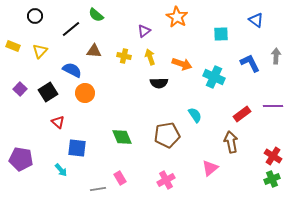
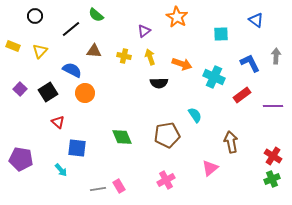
red rectangle: moved 19 px up
pink rectangle: moved 1 px left, 8 px down
